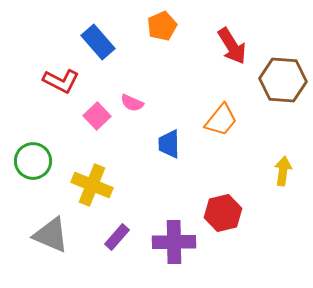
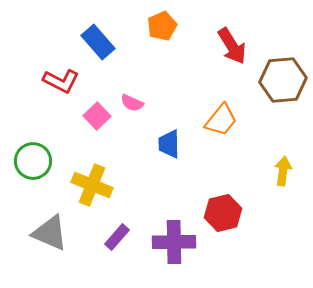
brown hexagon: rotated 9 degrees counterclockwise
gray triangle: moved 1 px left, 2 px up
